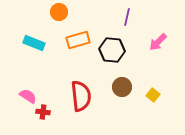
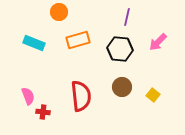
black hexagon: moved 8 px right, 1 px up
pink semicircle: rotated 36 degrees clockwise
